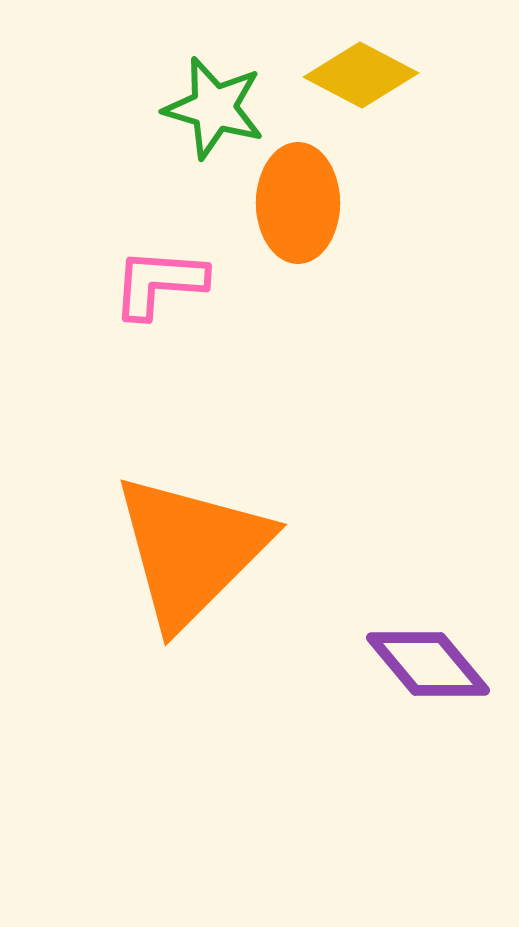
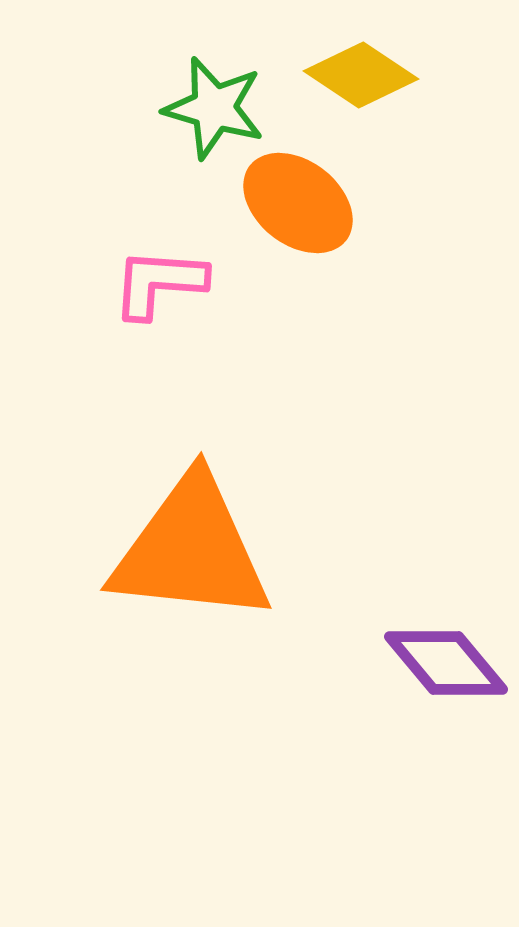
yellow diamond: rotated 6 degrees clockwise
orange ellipse: rotated 52 degrees counterclockwise
orange triangle: rotated 51 degrees clockwise
purple diamond: moved 18 px right, 1 px up
